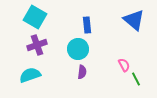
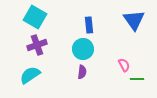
blue triangle: rotated 15 degrees clockwise
blue rectangle: moved 2 px right
cyan circle: moved 5 px right
cyan semicircle: rotated 15 degrees counterclockwise
green line: moved 1 px right; rotated 64 degrees counterclockwise
